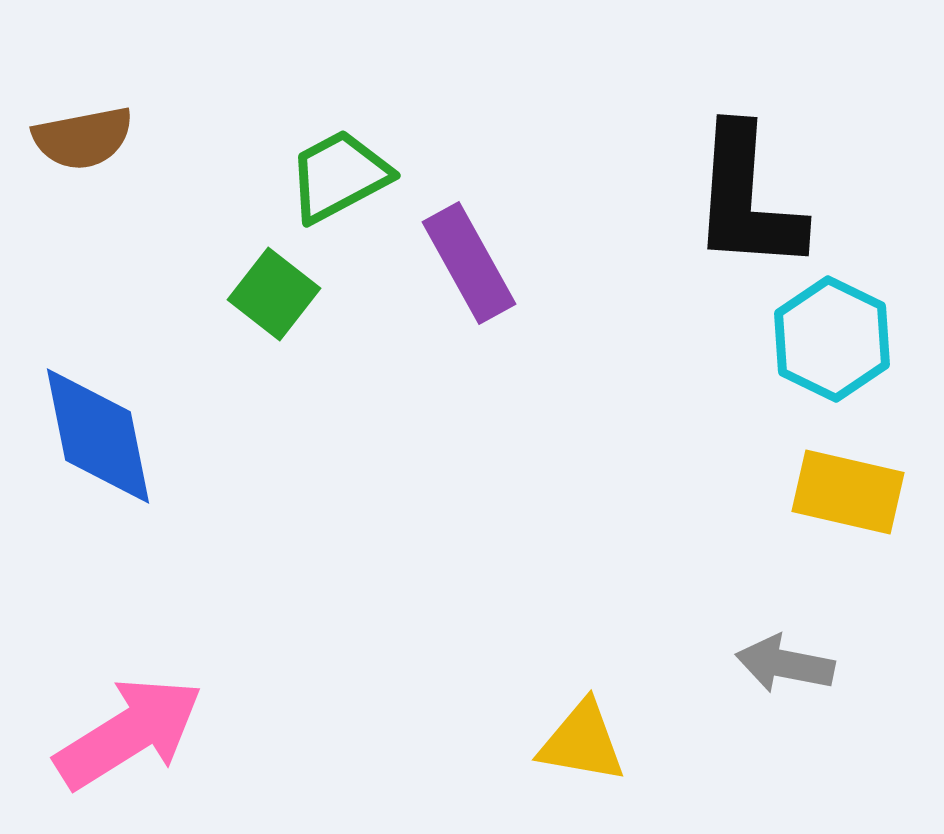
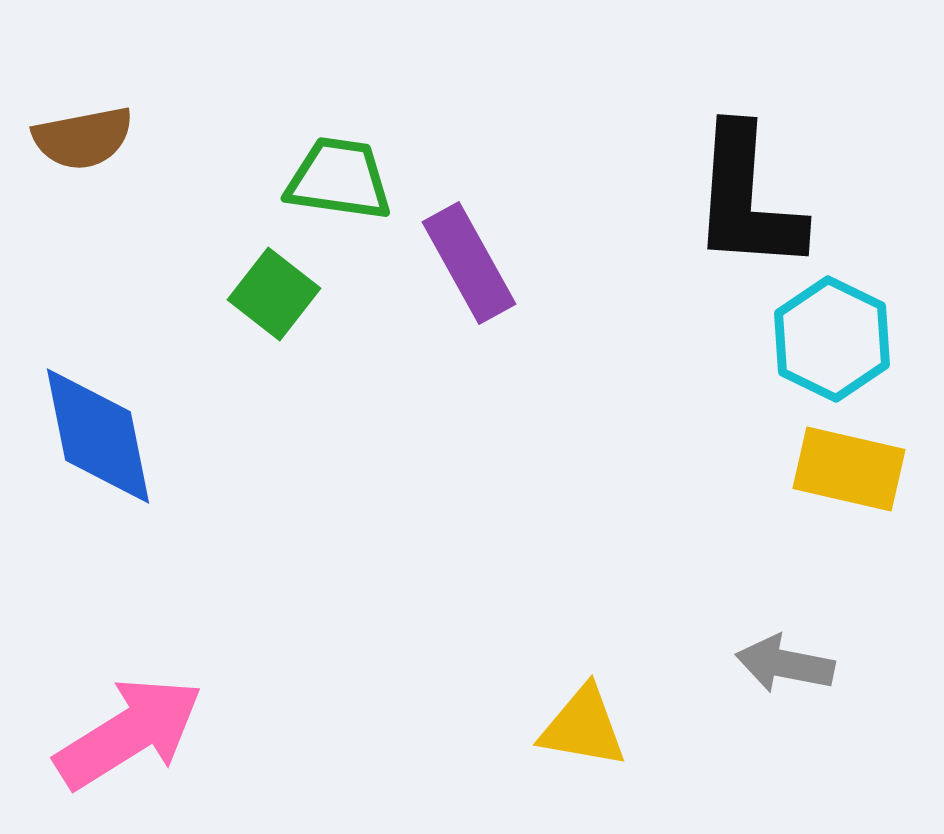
green trapezoid: moved 3 px down; rotated 36 degrees clockwise
yellow rectangle: moved 1 px right, 23 px up
yellow triangle: moved 1 px right, 15 px up
